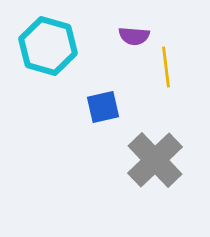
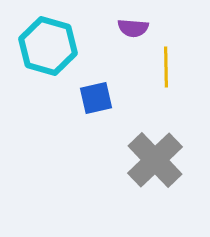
purple semicircle: moved 1 px left, 8 px up
yellow line: rotated 6 degrees clockwise
blue square: moved 7 px left, 9 px up
